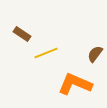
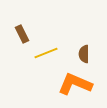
brown rectangle: rotated 30 degrees clockwise
brown semicircle: moved 11 px left; rotated 36 degrees counterclockwise
